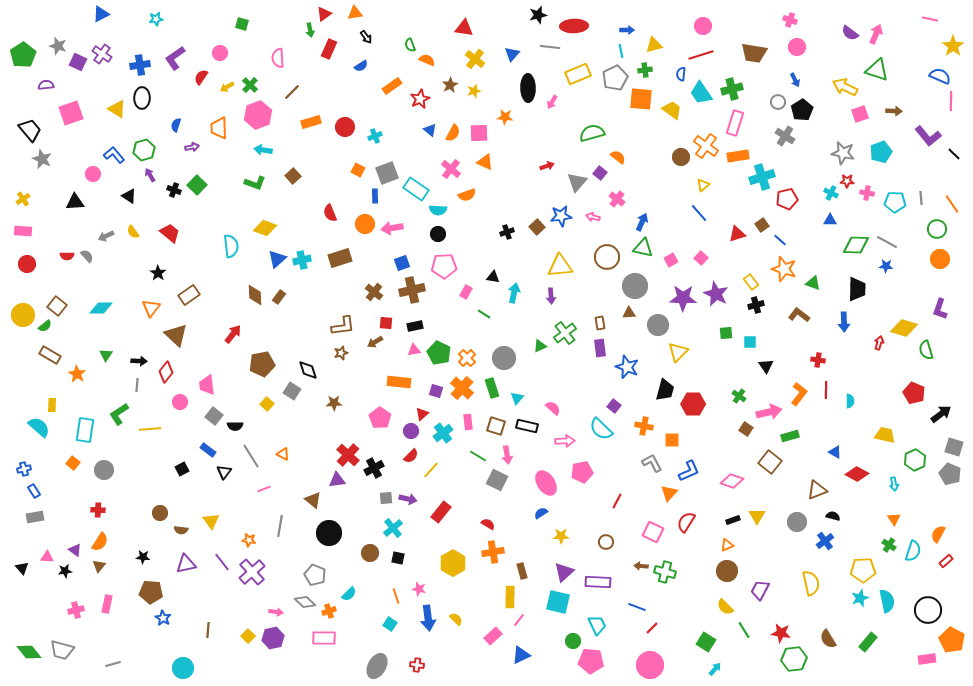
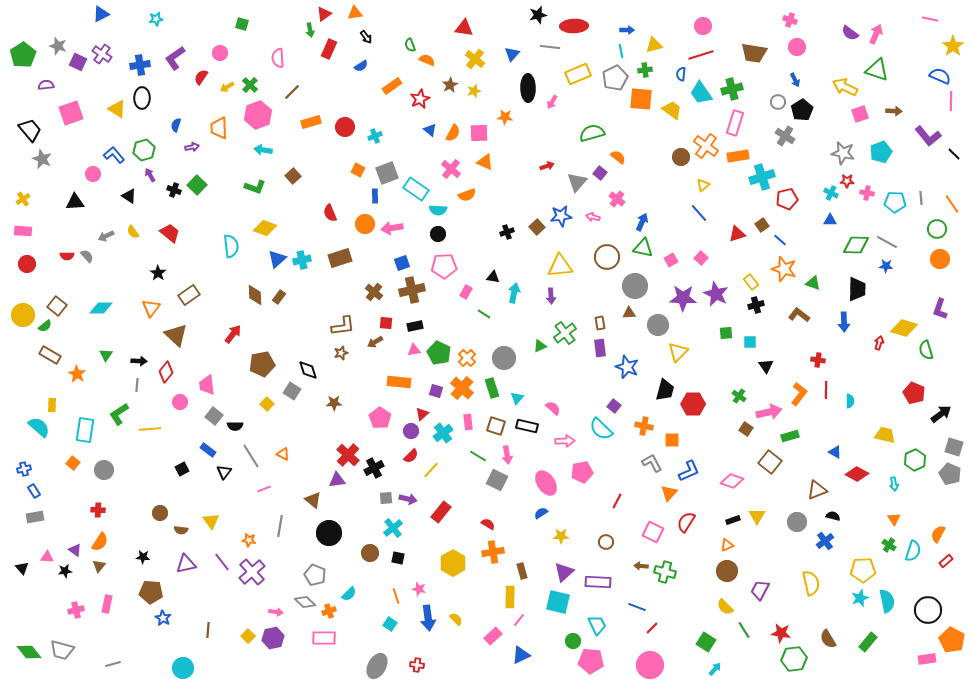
green L-shape at (255, 183): moved 4 px down
